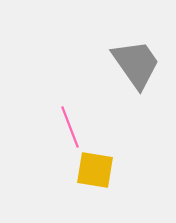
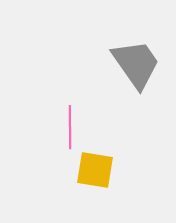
pink line: rotated 21 degrees clockwise
